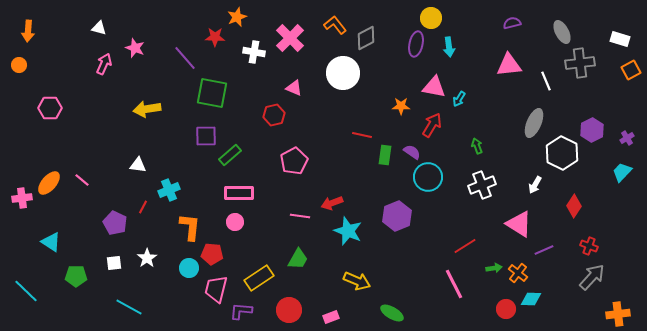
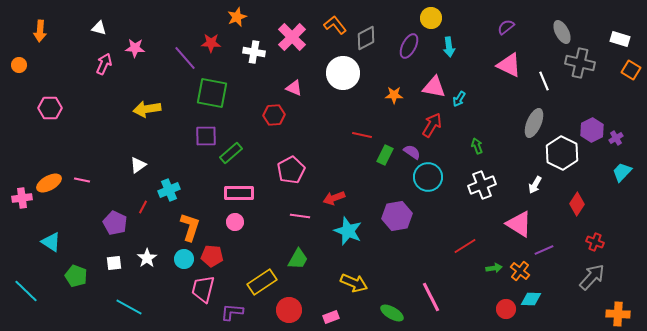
purple semicircle at (512, 23): moved 6 px left, 4 px down; rotated 24 degrees counterclockwise
orange arrow at (28, 31): moved 12 px right
red star at (215, 37): moved 4 px left, 6 px down
pink cross at (290, 38): moved 2 px right, 1 px up
purple ellipse at (416, 44): moved 7 px left, 2 px down; rotated 15 degrees clockwise
pink star at (135, 48): rotated 18 degrees counterclockwise
gray cross at (580, 63): rotated 20 degrees clockwise
pink triangle at (509, 65): rotated 32 degrees clockwise
orange square at (631, 70): rotated 30 degrees counterclockwise
white line at (546, 81): moved 2 px left
orange star at (401, 106): moved 7 px left, 11 px up
red hexagon at (274, 115): rotated 10 degrees clockwise
purple cross at (627, 138): moved 11 px left
green rectangle at (230, 155): moved 1 px right, 2 px up
green rectangle at (385, 155): rotated 18 degrees clockwise
pink pentagon at (294, 161): moved 3 px left, 9 px down
white triangle at (138, 165): rotated 42 degrees counterclockwise
pink line at (82, 180): rotated 28 degrees counterclockwise
orange ellipse at (49, 183): rotated 20 degrees clockwise
red arrow at (332, 203): moved 2 px right, 5 px up
red diamond at (574, 206): moved 3 px right, 2 px up
purple hexagon at (397, 216): rotated 12 degrees clockwise
orange L-shape at (190, 227): rotated 12 degrees clockwise
red cross at (589, 246): moved 6 px right, 4 px up
red pentagon at (212, 254): moved 2 px down
cyan circle at (189, 268): moved 5 px left, 9 px up
orange cross at (518, 273): moved 2 px right, 2 px up
green pentagon at (76, 276): rotated 20 degrees clockwise
yellow rectangle at (259, 278): moved 3 px right, 4 px down
yellow arrow at (357, 281): moved 3 px left, 2 px down
pink line at (454, 284): moved 23 px left, 13 px down
pink trapezoid at (216, 289): moved 13 px left
purple L-shape at (241, 311): moved 9 px left, 1 px down
orange cross at (618, 314): rotated 10 degrees clockwise
